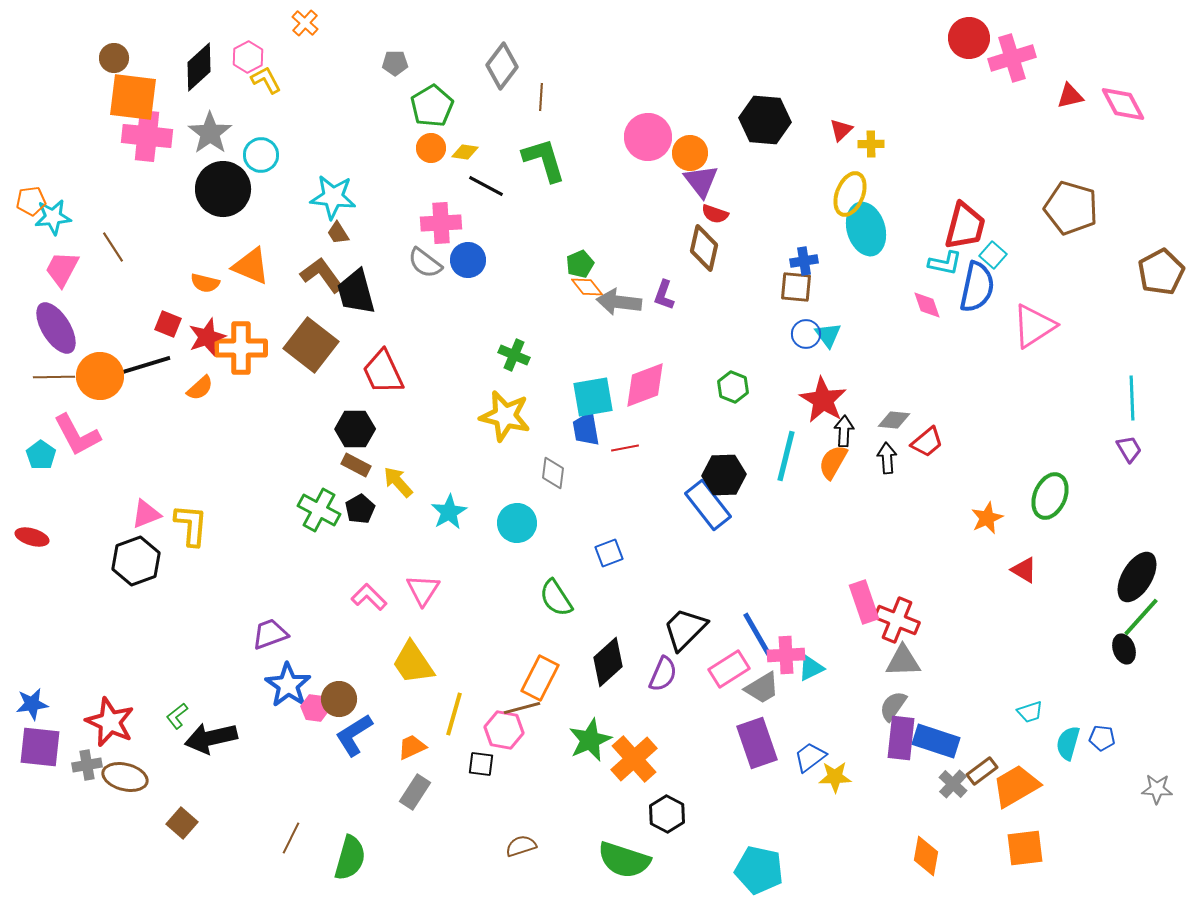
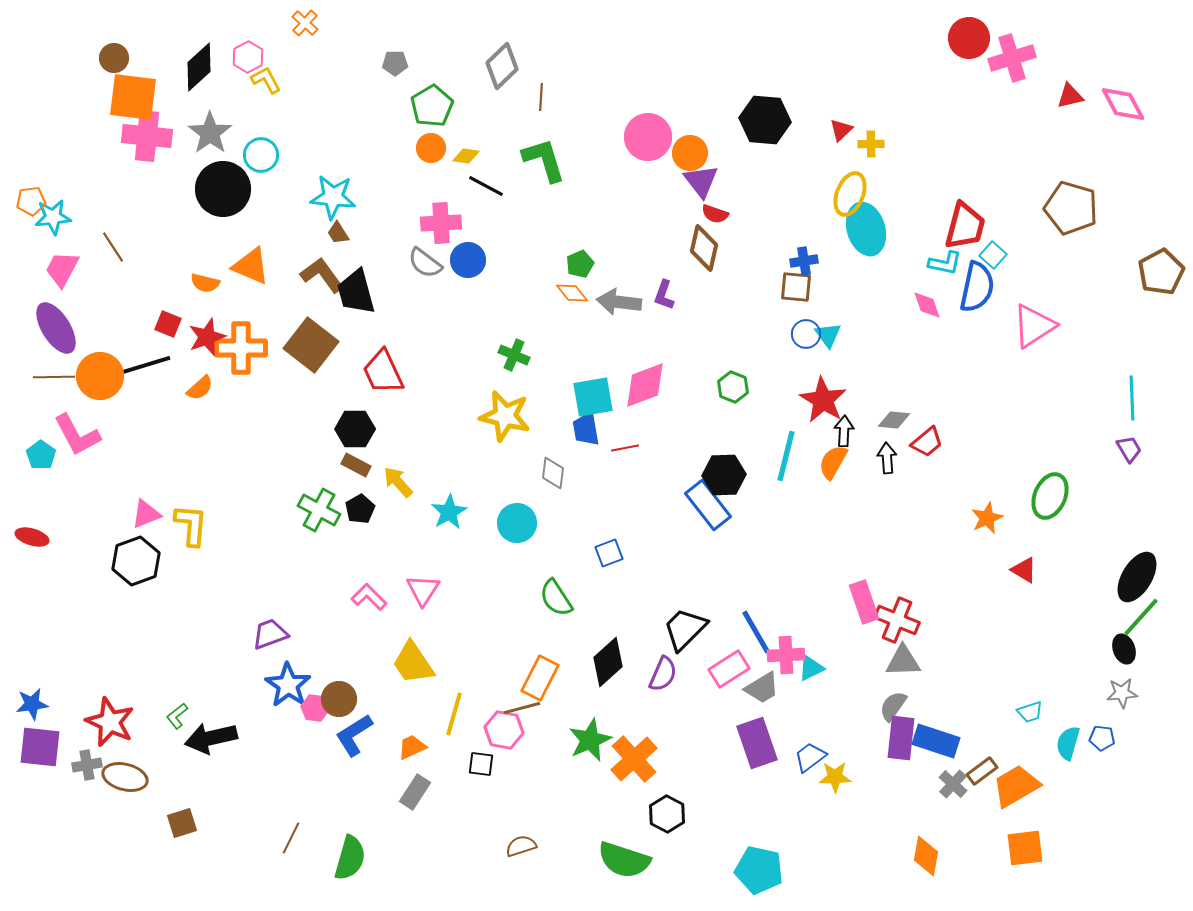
gray diamond at (502, 66): rotated 9 degrees clockwise
yellow diamond at (465, 152): moved 1 px right, 4 px down
orange diamond at (587, 287): moved 15 px left, 6 px down
blue line at (757, 634): moved 1 px left, 2 px up
gray star at (1157, 789): moved 35 px left, 96 px up; rotated 8 degrees counterclockwise
brown square at (182, 823): rotated 32 degrees clockwise
